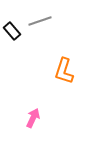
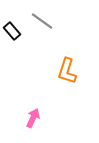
gray line: moved 2 px right; rotated 55 degrees clockwise
orange L-shape: moved 3 px right
